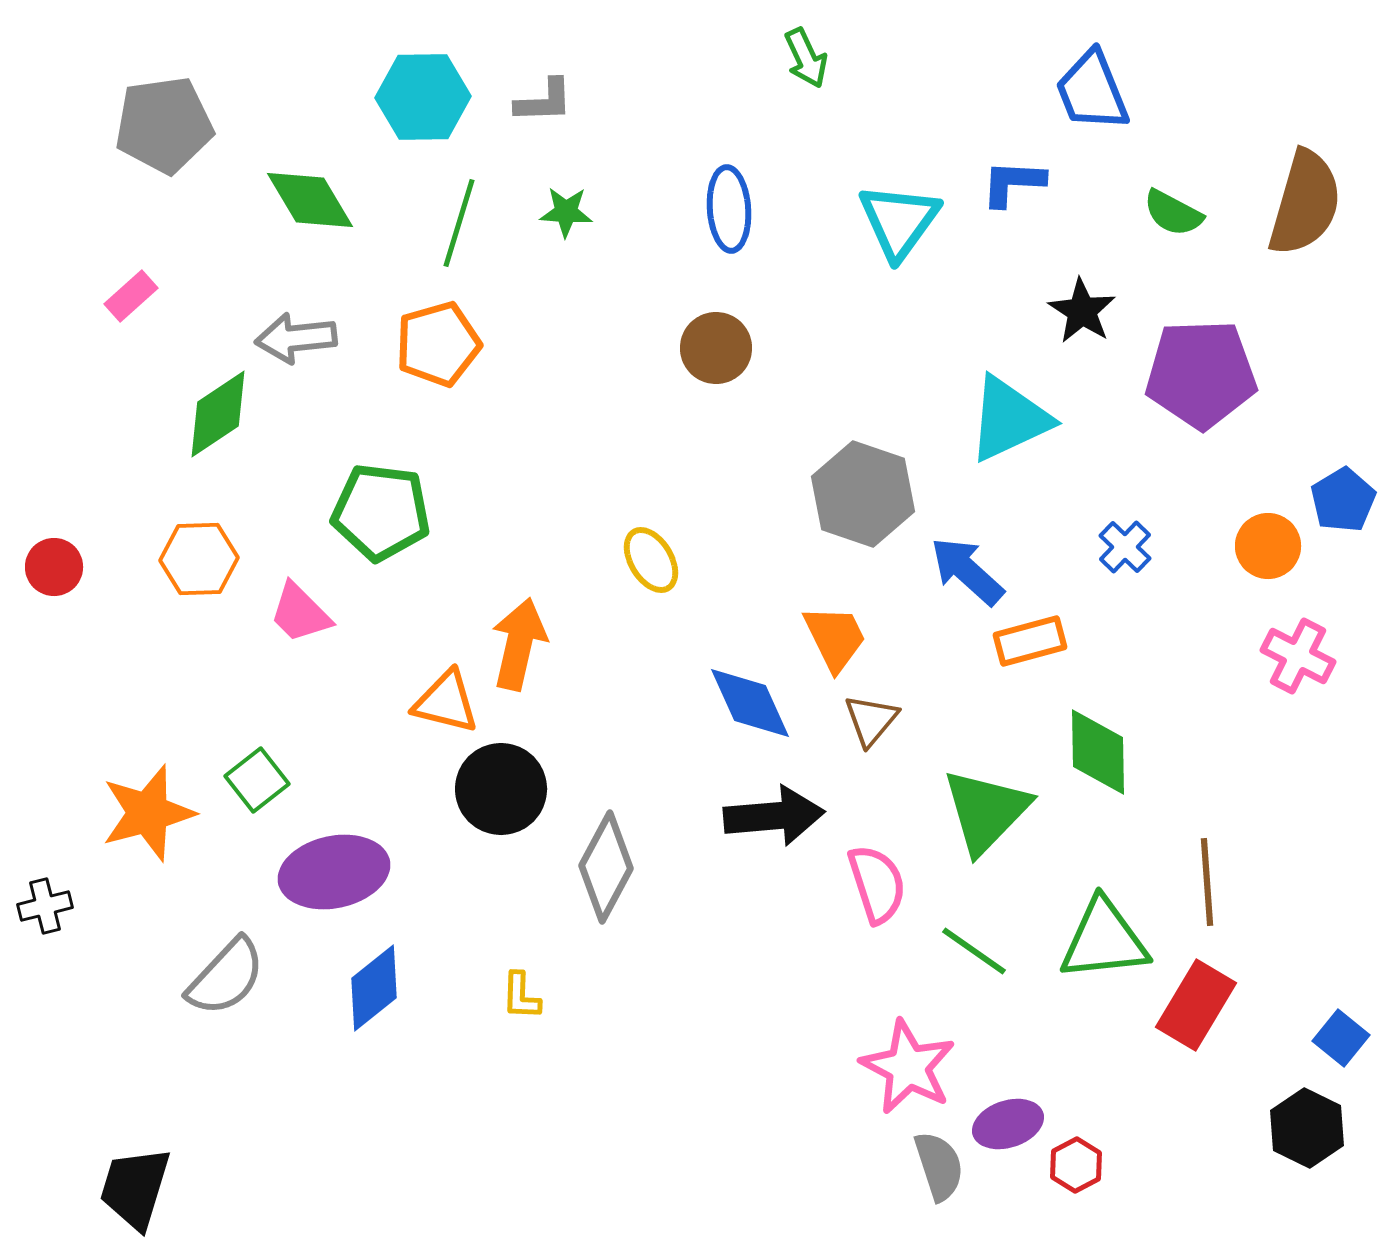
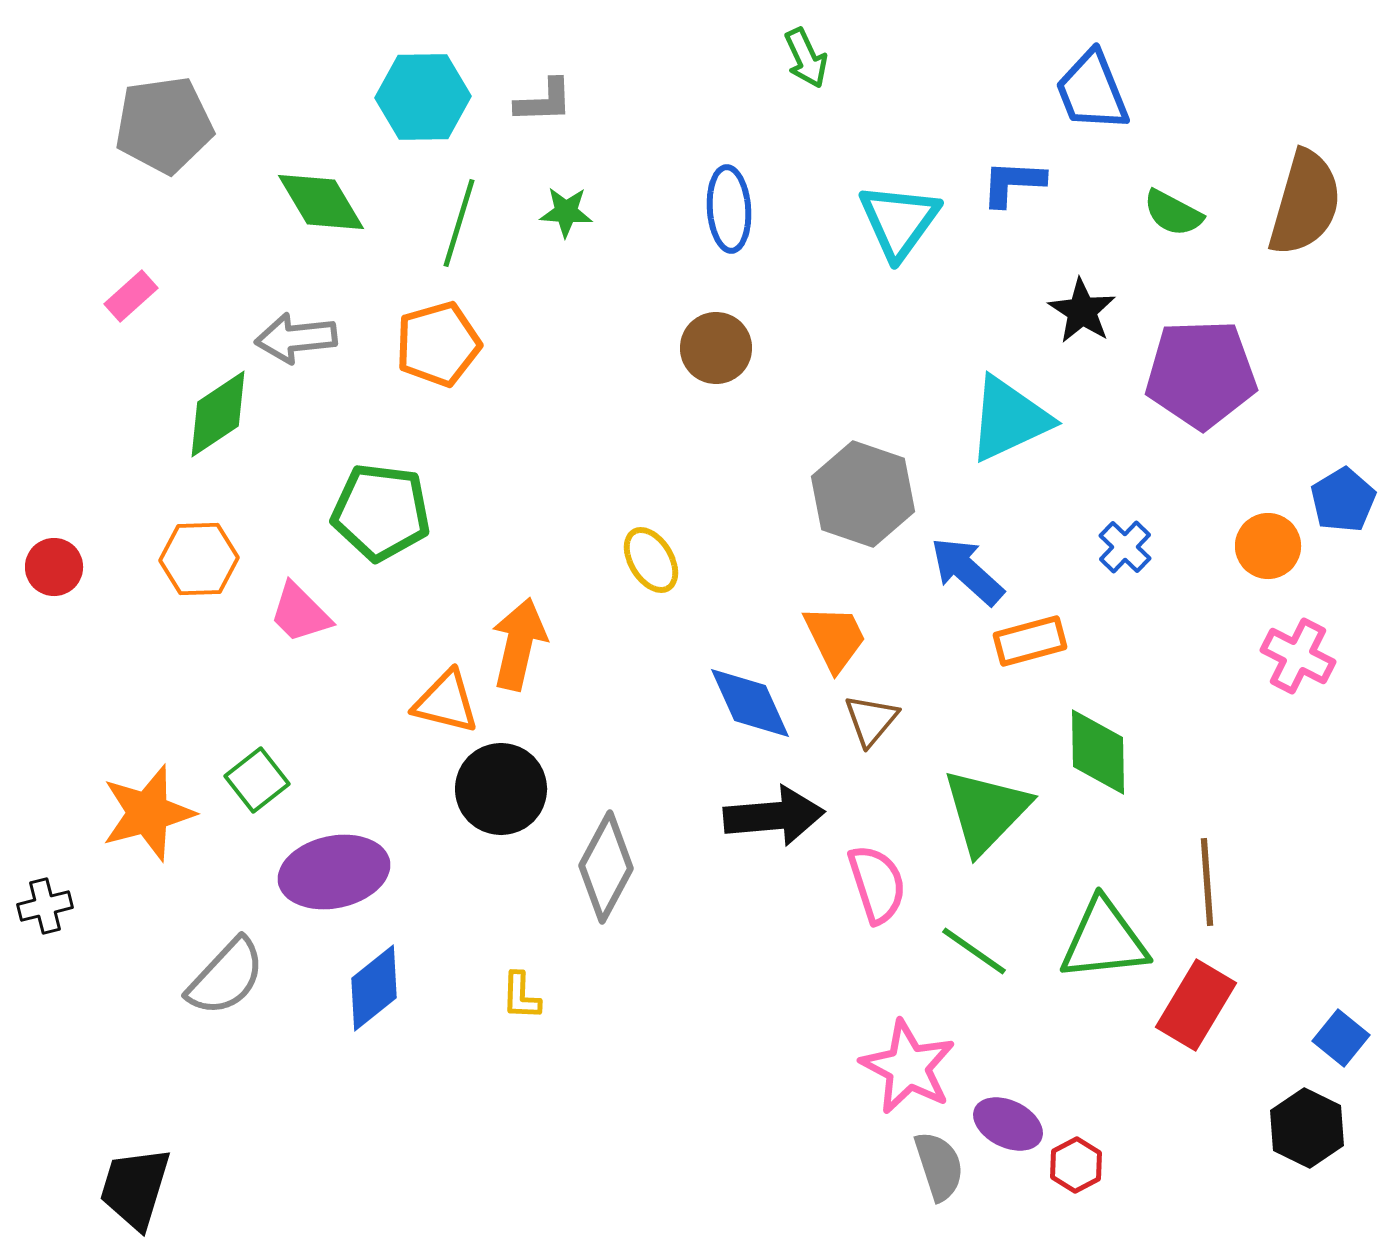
green diamond at (310, 200): moved 11 px right, 2 px down
purple ellipse at (1008, 1124): rotated 44 degrees clockwise
